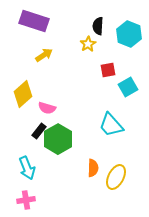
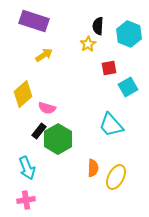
red square: moved 1 px right, 2 px up
